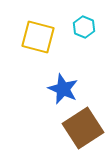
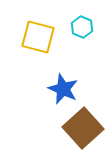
cyan hexagon: moved 2 px left
brown square: rotated 9 degrees counterclockwise
